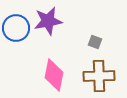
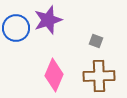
purple star: moved 1 px up; rotated 8 degrees counterclockwise
gray square: moved 1 px right, 1 px up
pink diamond: rotated 12 degrees clockwise
